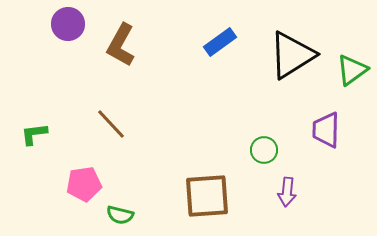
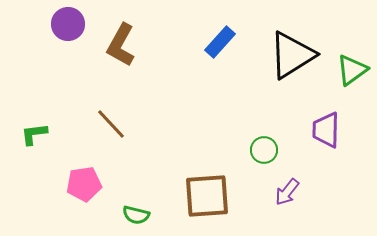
blue rectangle: rotated 12 degrees counterclockwise
purple arrow: rotated 32 degrees clockwise
green semicircle: moved 16 px right
